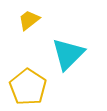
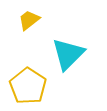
yellow pentagon: moved 1 px up
